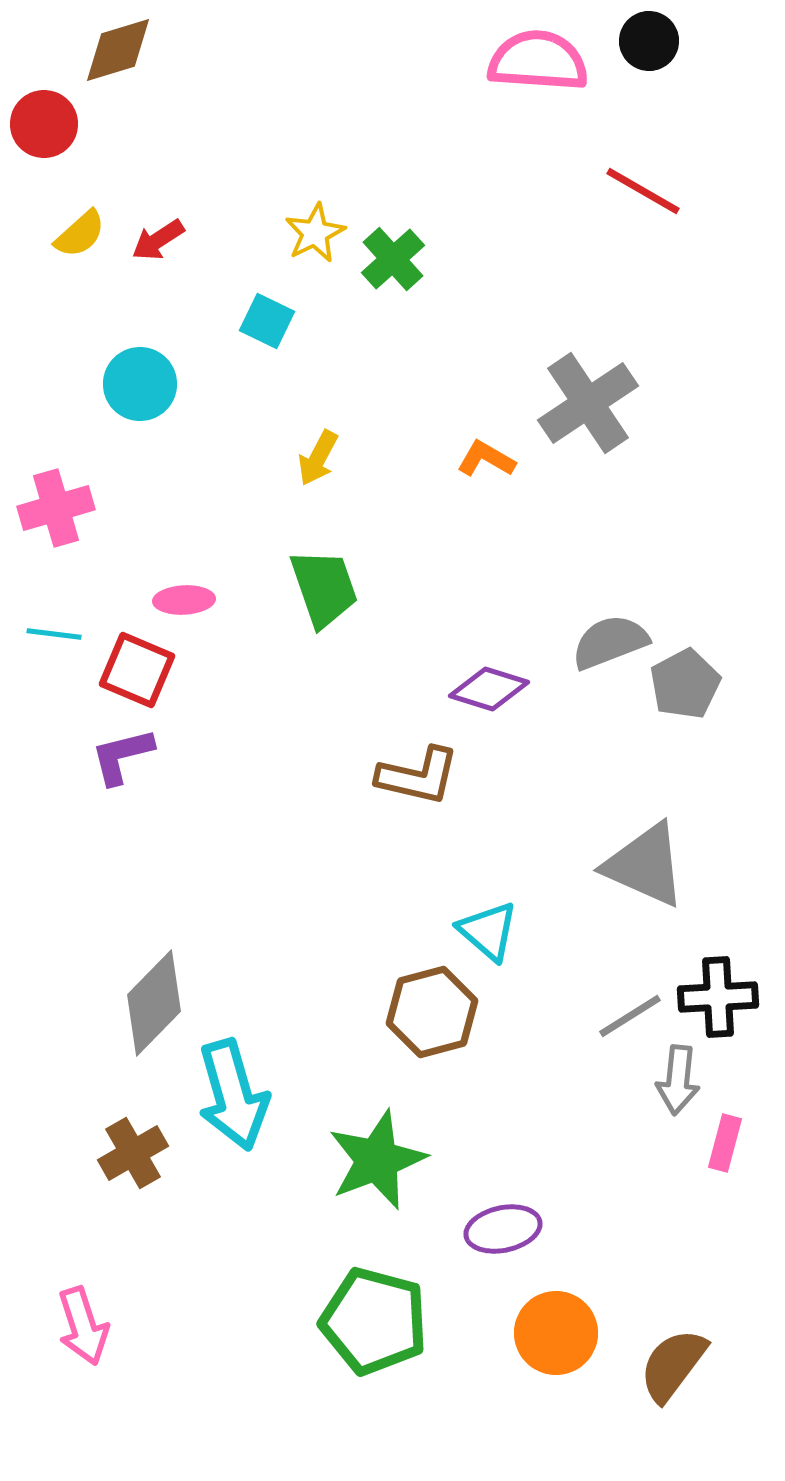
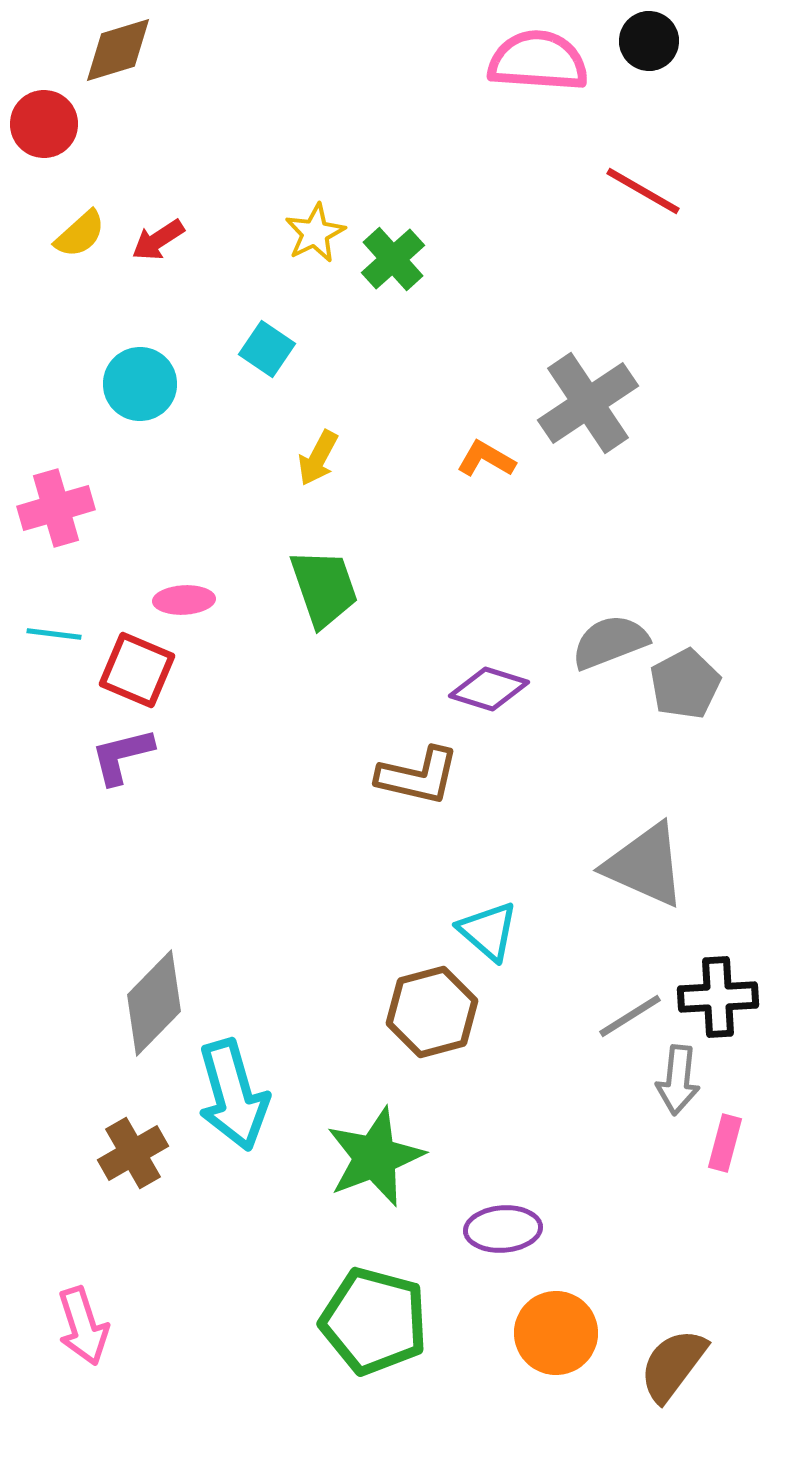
cyan square: moved 28 px down; rotated 8 degrees clockwise
green star: moved 2 px left, 3 px up
purple ellipse: rotated 8 degrees clockwise
